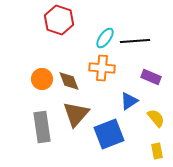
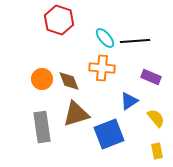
cyan ellipse: rotated 75 degrees counterclockwise
brown triangle: rotated 32 degrees clockwise
